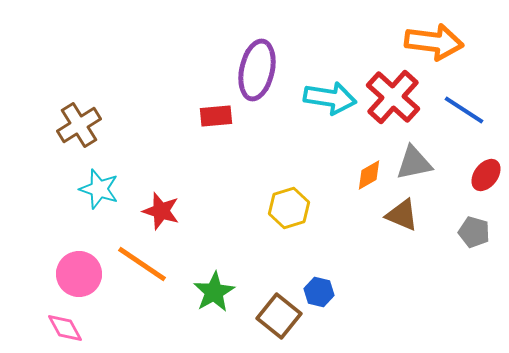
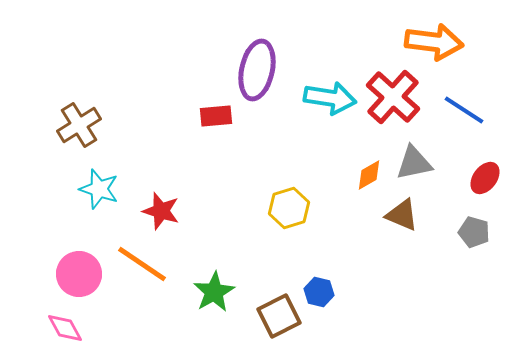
red ellipse: moved 1 px left, 3 px down
brown square: rotated 24 degrees clockwise
